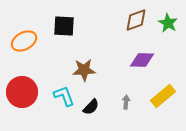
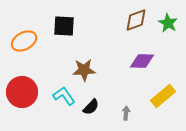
purple diamond: moved 1 px down
cyan L-shape: rotated 15 degrees counterclockwise
gray arrow: moved 11 px down
